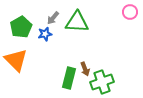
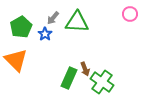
pink circle: moved 2 px down
blue star: rotated 24 degrees counterclockwise
green rectangle: rotated 10 degrees clockwise
green cross: rotated 35 degrees counterclockwise
